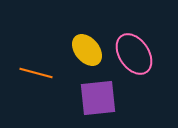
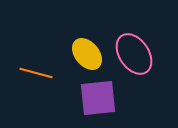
yellow ellipse: moved 4 px down
